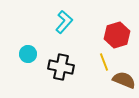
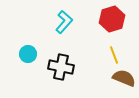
red hexagon: moved 5 px left, 16 px up
yellow line: moved 10 px right, 7 px up
brown semicircle: moved 2 px up
